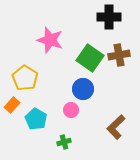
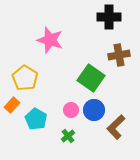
green square: moved 1 px right, 20 px down
blue circle: moved 11 px right, 21 px down
green cross: moved 4 px right, 6 px up; rotated 24 degrees counterclockwise
